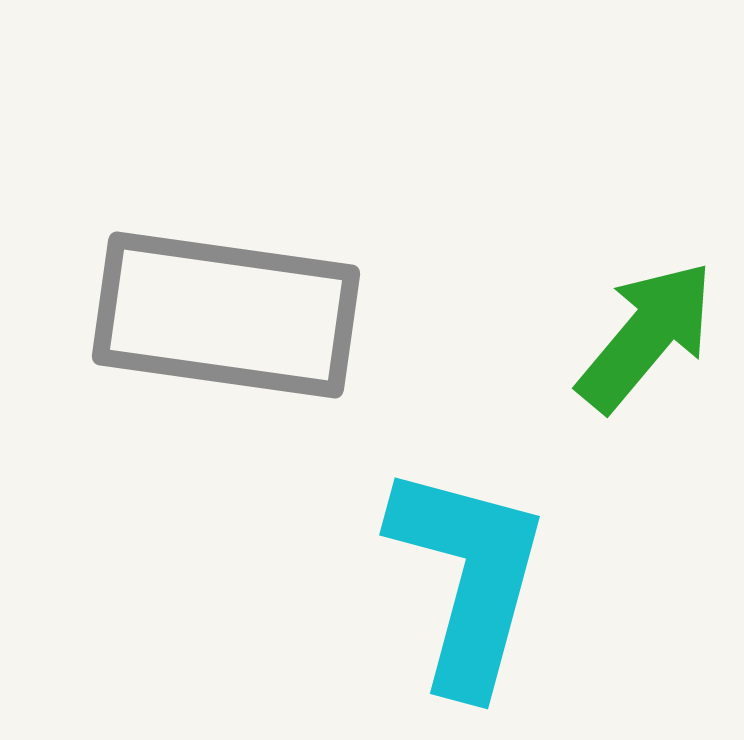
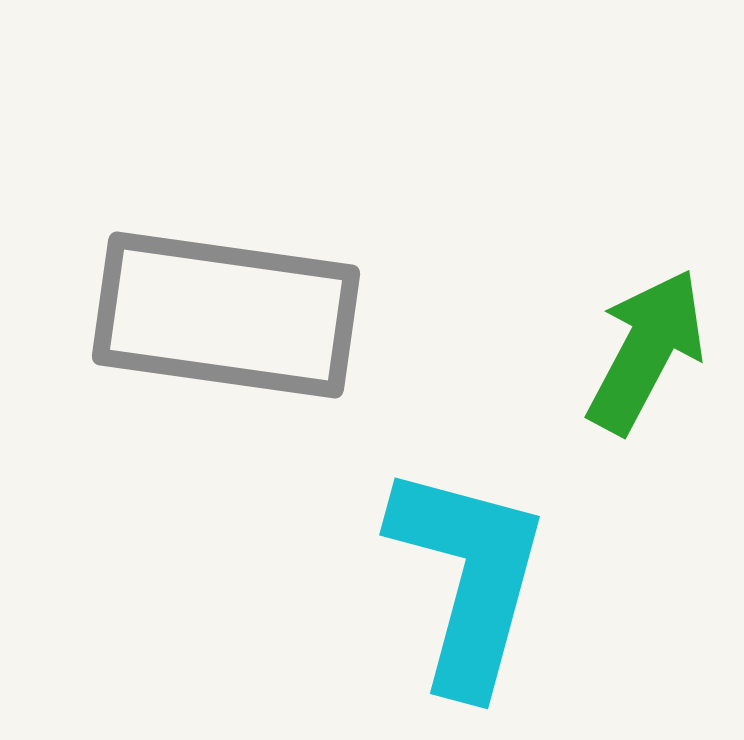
green arrow: moved 15 px down; rotated 12 degrees counterclockwise
